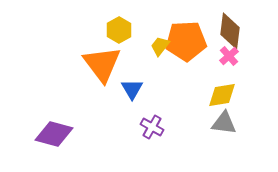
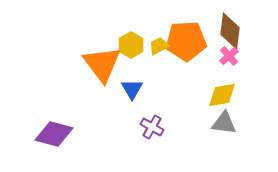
yellow hexagon: moved 12 px right, 15 px down
yellow trapezoid: moved 1 px left; rotated 25 degrees clockwise
